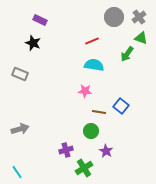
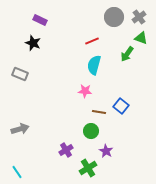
cyan semicircle: rotated 84 degrees counterclockwise
purple cross: rotated 16 degrees counterclockwise
green cross: moved 4 px right
